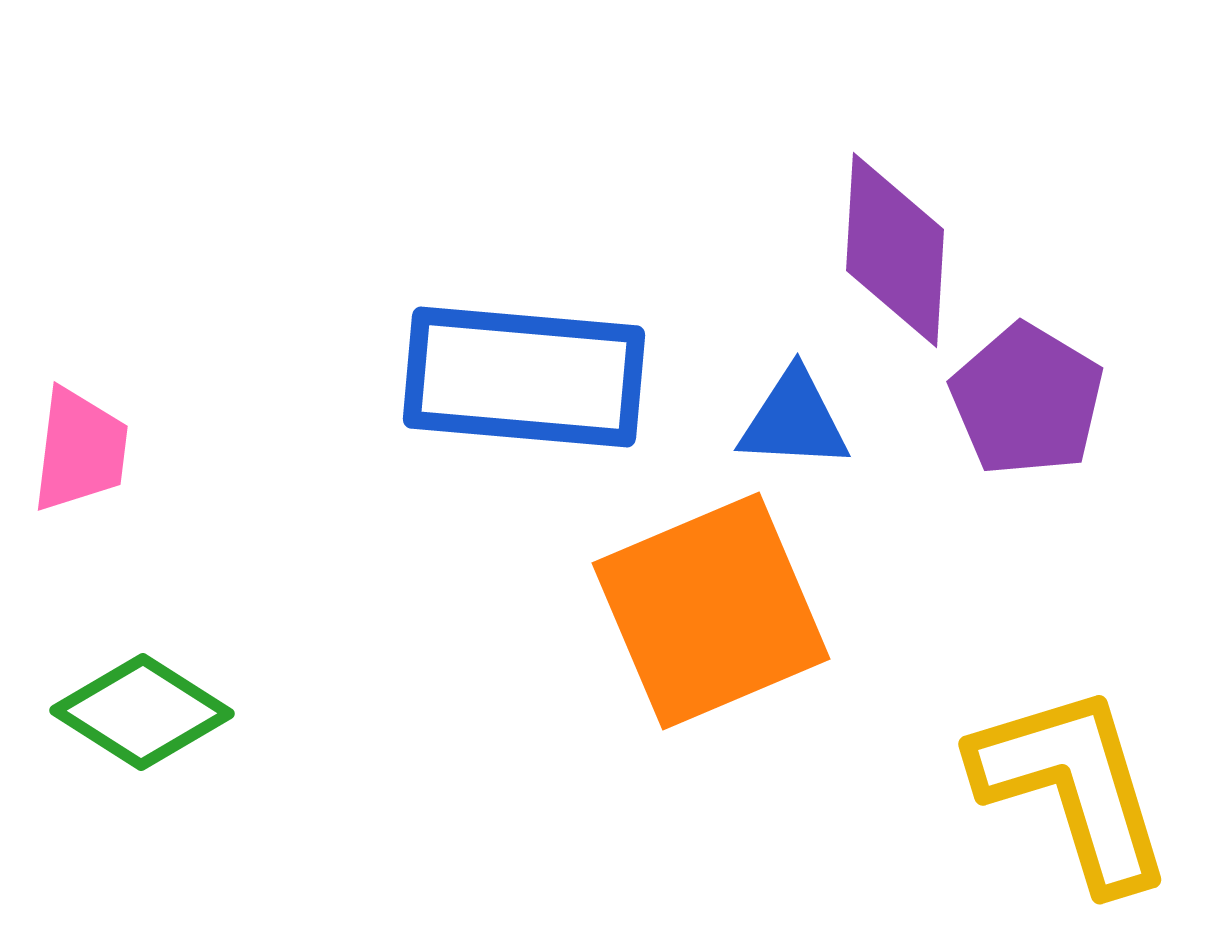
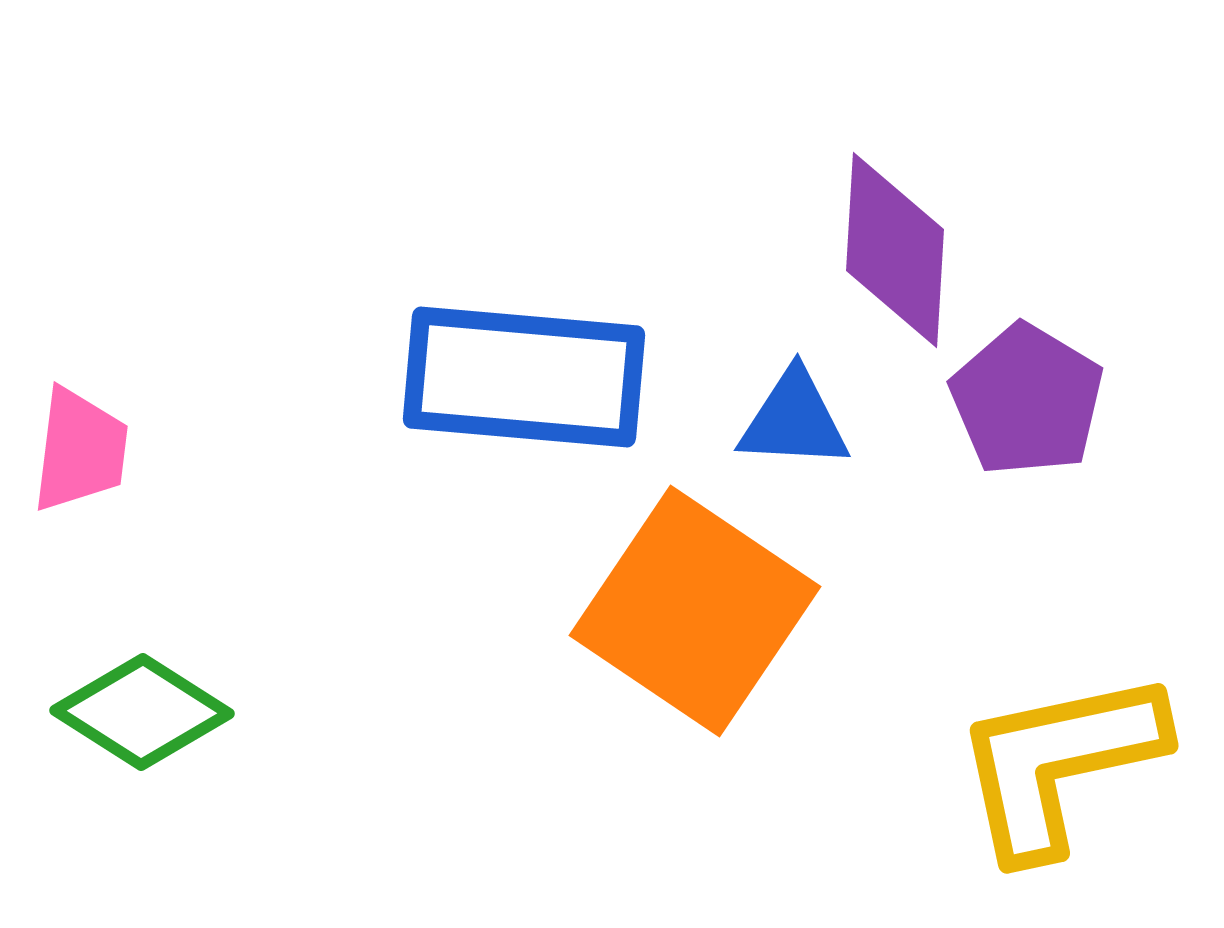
orange square: moved 16 px left; rotated 33 degrees counterclockwise
yellow L-shape: moved 14 px left, 24 px up; rotated 85 degrees counterclockwise
